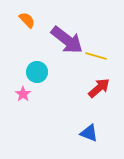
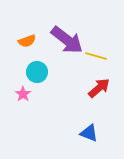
orange semicircle: moved 21 px down; rotated 114 degrees clockwise
